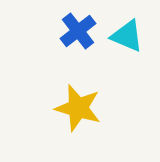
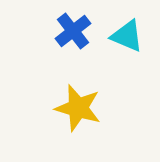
blue cross: moved 5 px left
